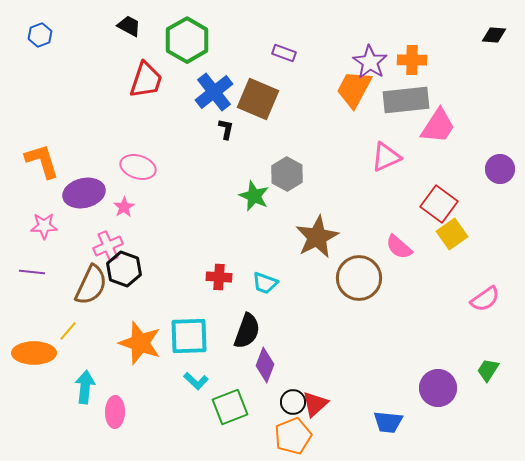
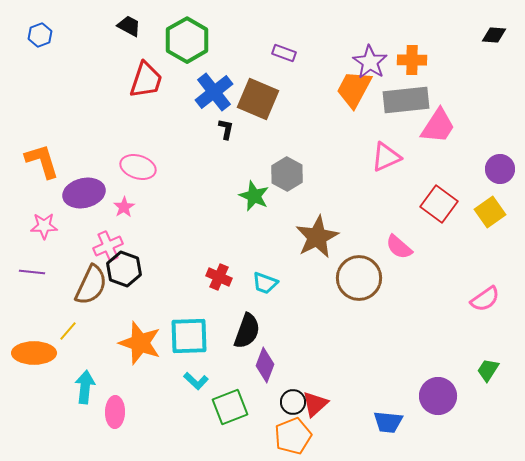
yellow square at (452, 234): moved 38 px right, 22 px up
red cross at (219, 277): rotated 20 degrees clockwise
purple circle at (438, 388): moved 8 px down
